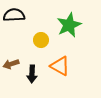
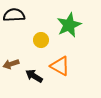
black arrow: moved 2 px right, 2 px down; rotated 120 degrees clockwise
